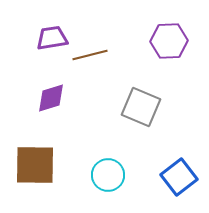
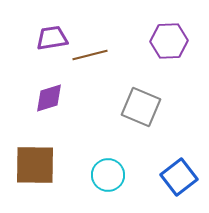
purple diamond: moved 2 px left
